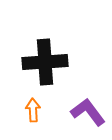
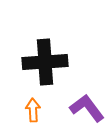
purple L-shape: moved 1 px left, 4 px up
